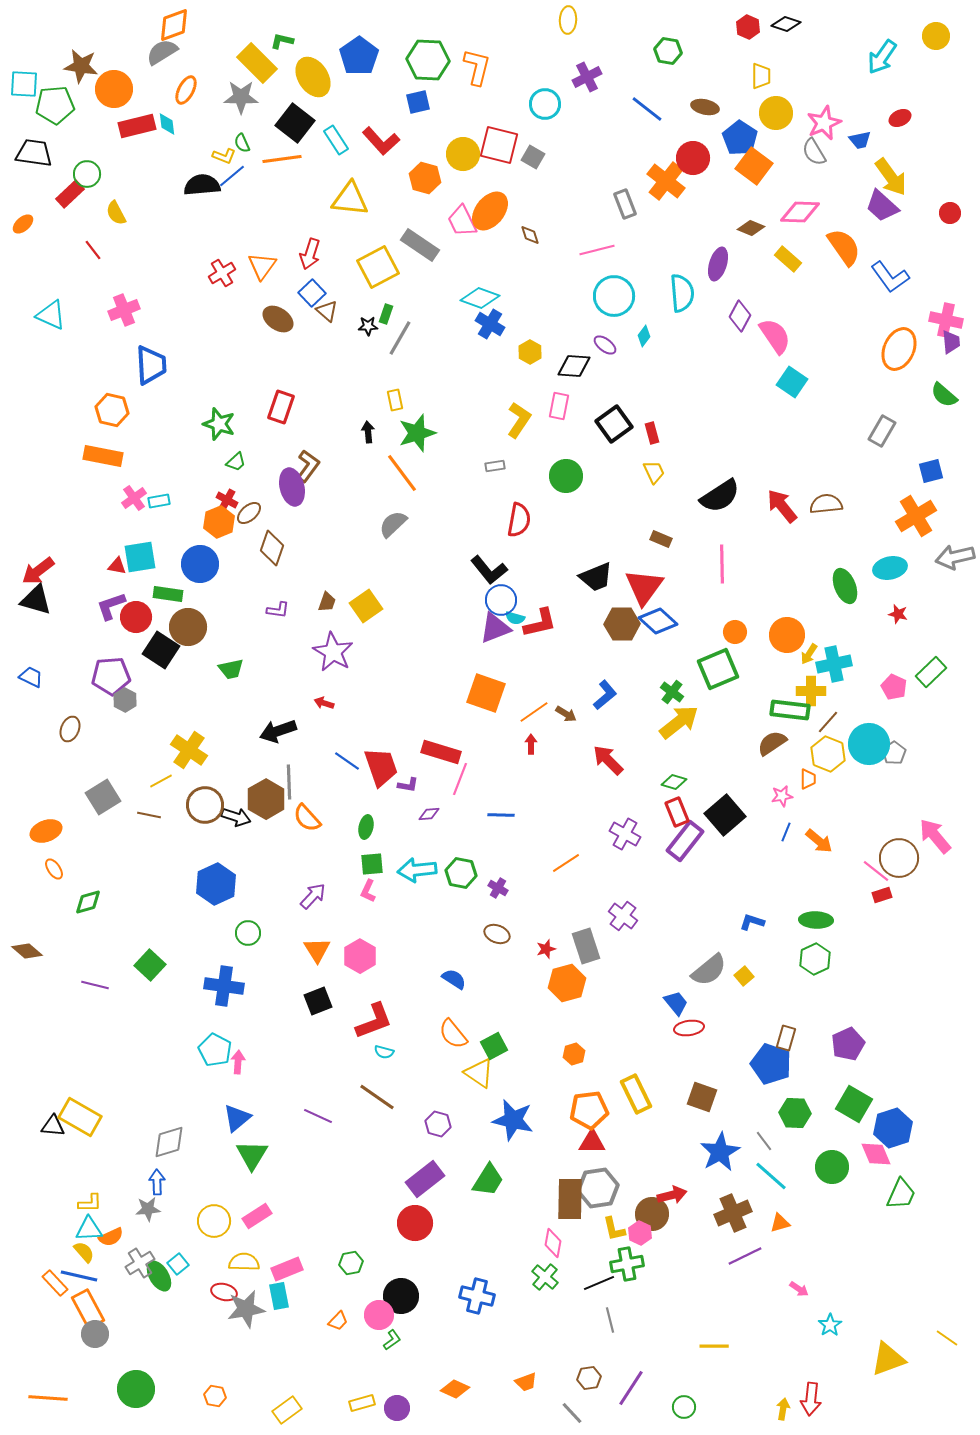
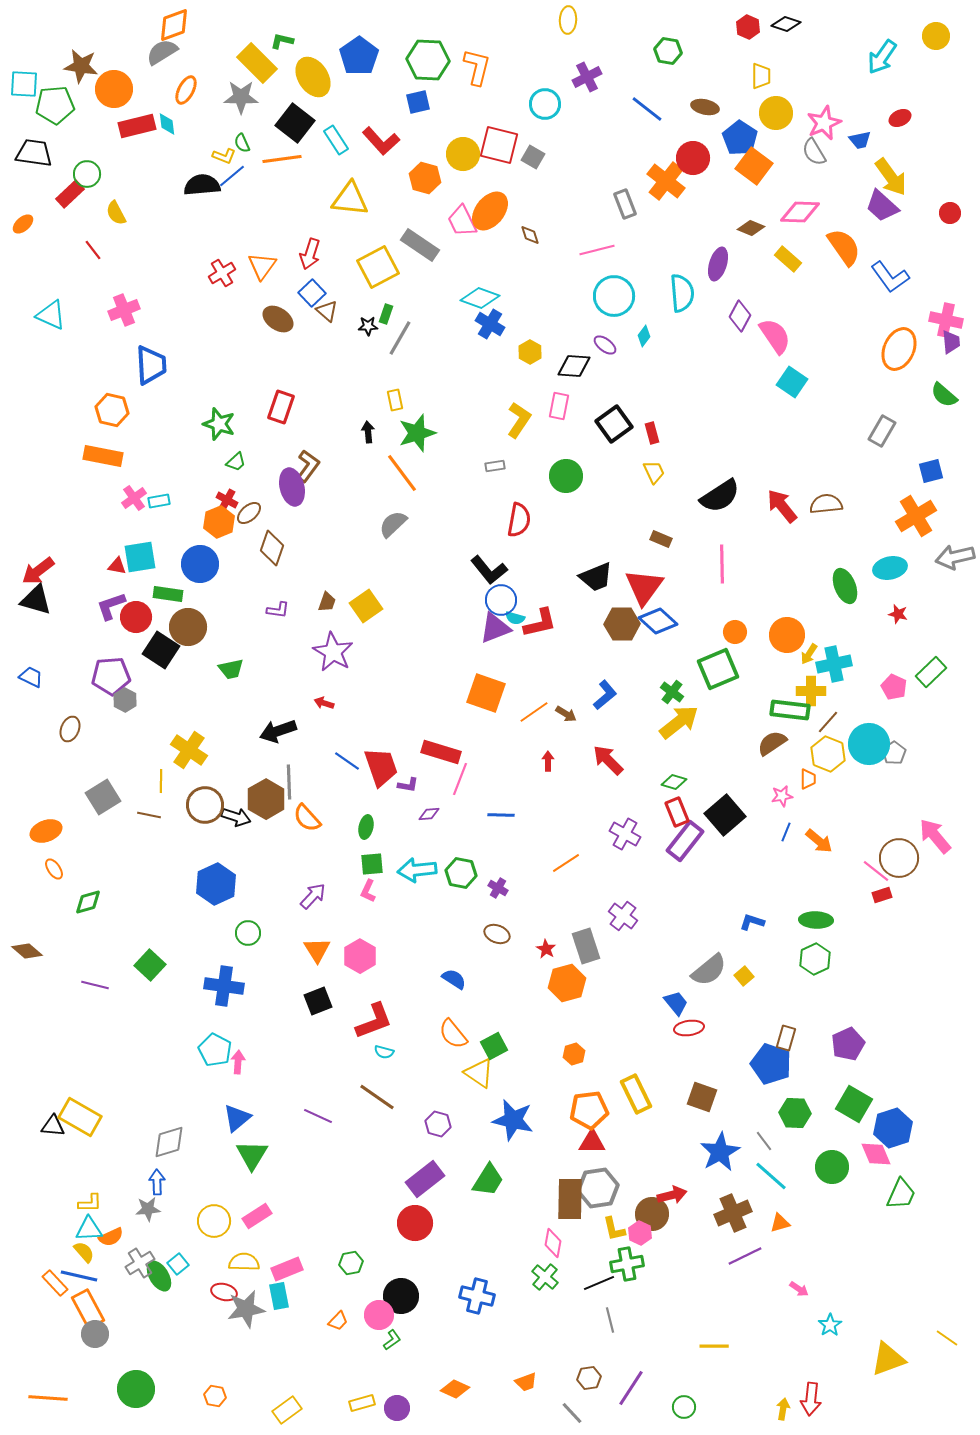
red arrow at (531, 744): moved 17 px right, 17 px down
yellow line at (161, 781): rotated 60 degrees counterclockwise
red star at (546, 949): rotated 24 degrees counterclockwise
